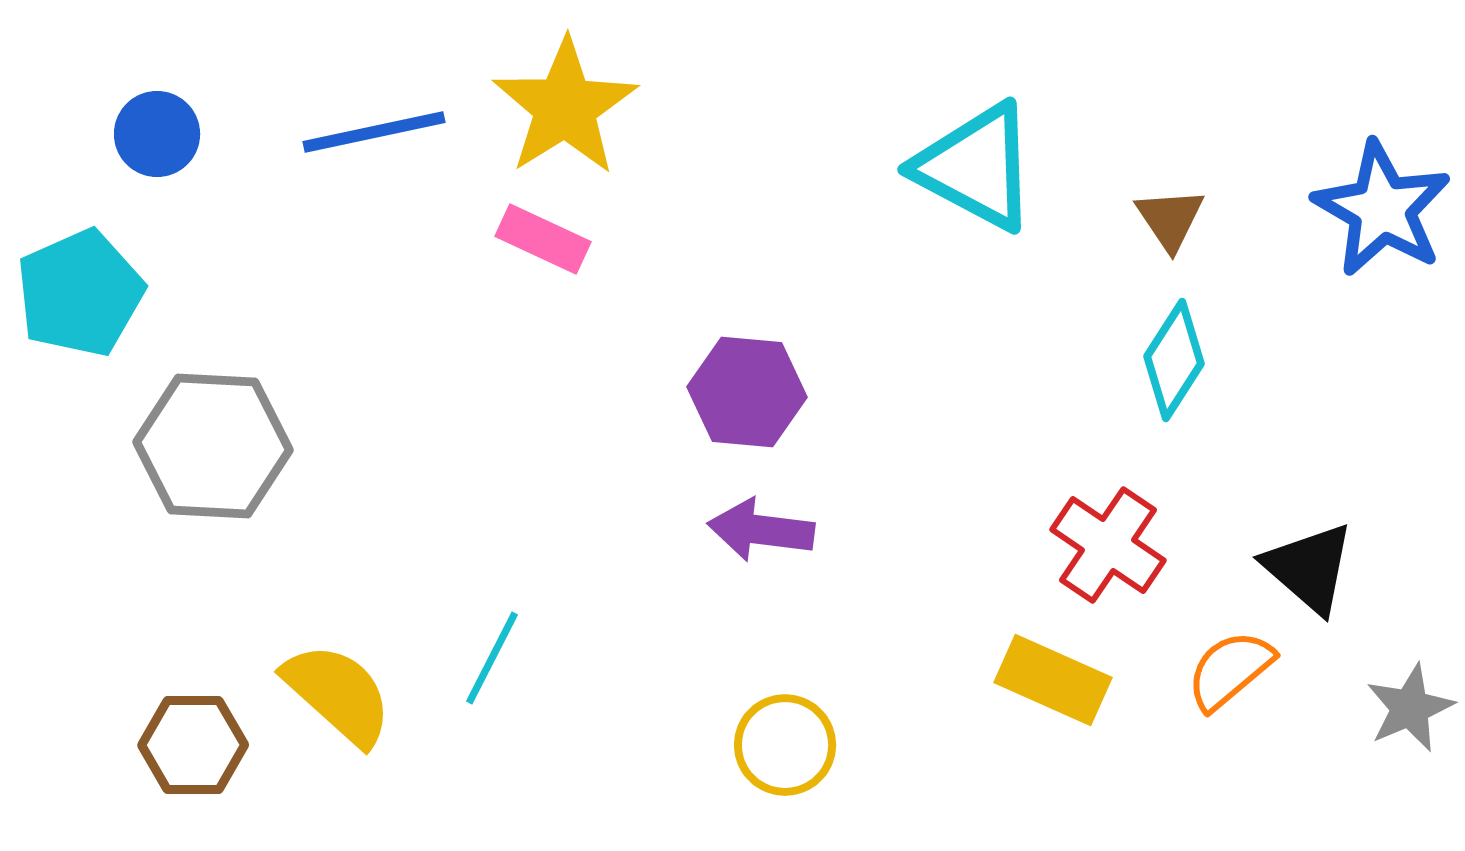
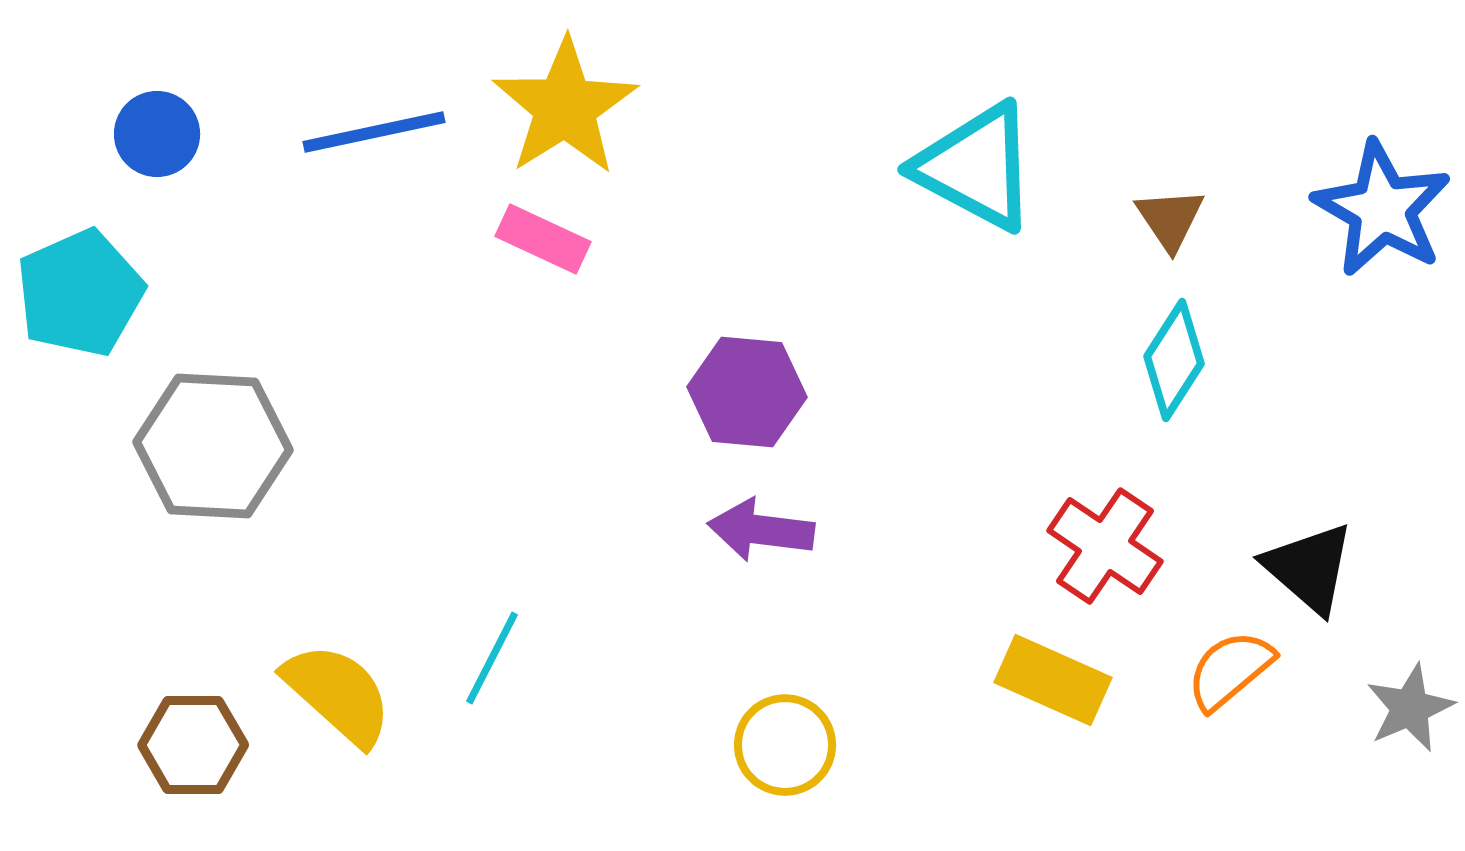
red cross: moved 3 px left, 1 px down
